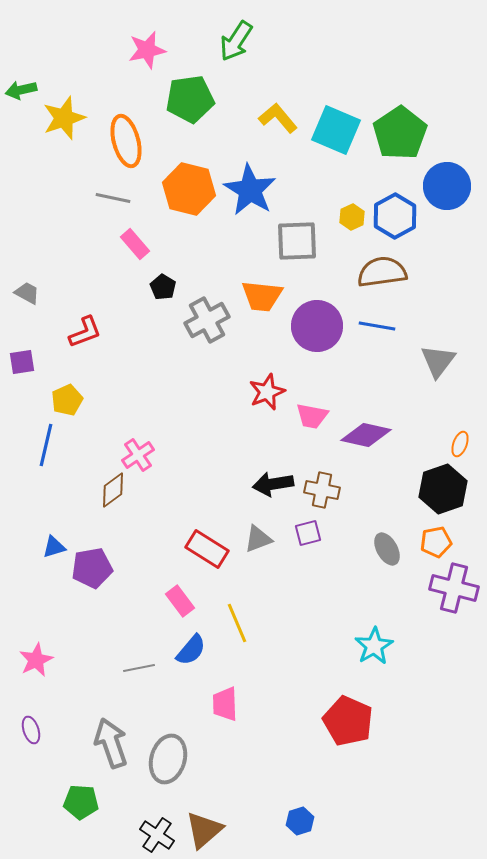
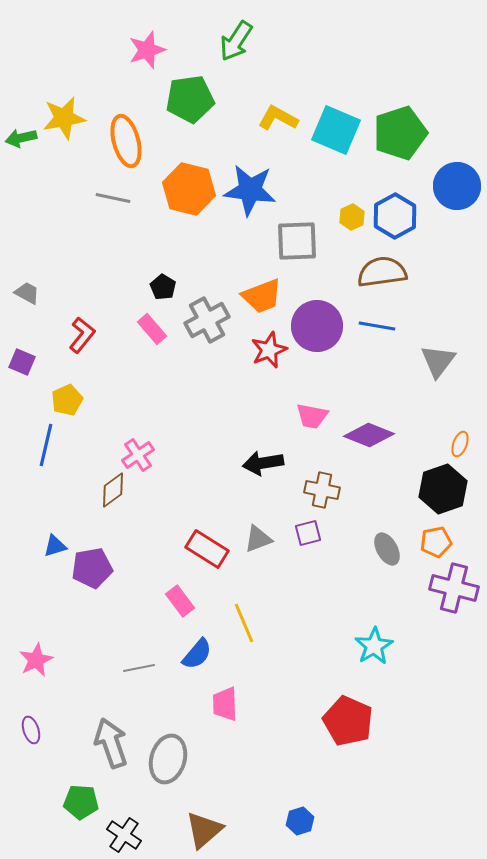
pink star at (147, 50): rotated 6 degrees counterclockwise
green arrow at (21, 90): moved 48 px down
yellow star at (64, 118): rotated 9 degrees clockwise
yellow L-shape at (278, 118): rotated 21 degrees counterclockwise
green pentagon at (400, 133): rotated 16 degrees clockwise
blue circle at (447, 186): moved 10 px right
blue star at (250, 190): rotated 24 degrees counterclockwise
pink rectangle at (135, 244): moved 17 px right, 85 px down
orange trapezoid at (262, 296): rotated 27 degrees counterclockwise
red L-shape at (85, 332): moved 3 px left, 3 px down; rotated 30 degrees counterclockwise
purple square at (22, 362): rotated 32 degrees clockwise
red star at (267, 392): moved 2 px right, 42 px up
purple diamond at (366, 435): moved 3 px right; rotated 9 degrees clockwise
black arrow at (273, 484): moved 10 px left, 21 px up
blue triangle at (54, 547): moved 1 px right, 1 px up
yellow line at (237, 623): moved 7 px right
blue semicircle at (191, 650): moved 6 px right, 4 px down
black cross at (157, 835): moved 33 px left
